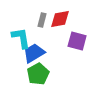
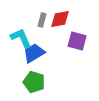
cyan L-shape: rotated 15 degrees counterclockwise
green pentagon: moved 4 px left, 8 px down; rotated 25 degrees counterclockwise
